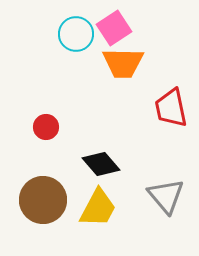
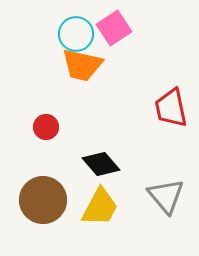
orange trapezoid: moved 41 px left, 2 px down; rotated 12 degrees clockwise
yellow trapezoid: moved 2 px right, 1 px up
